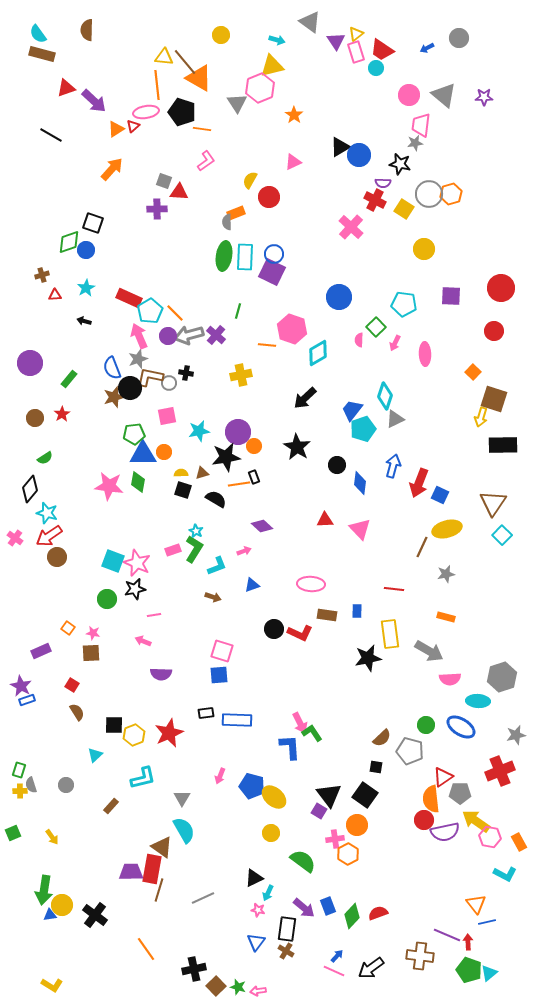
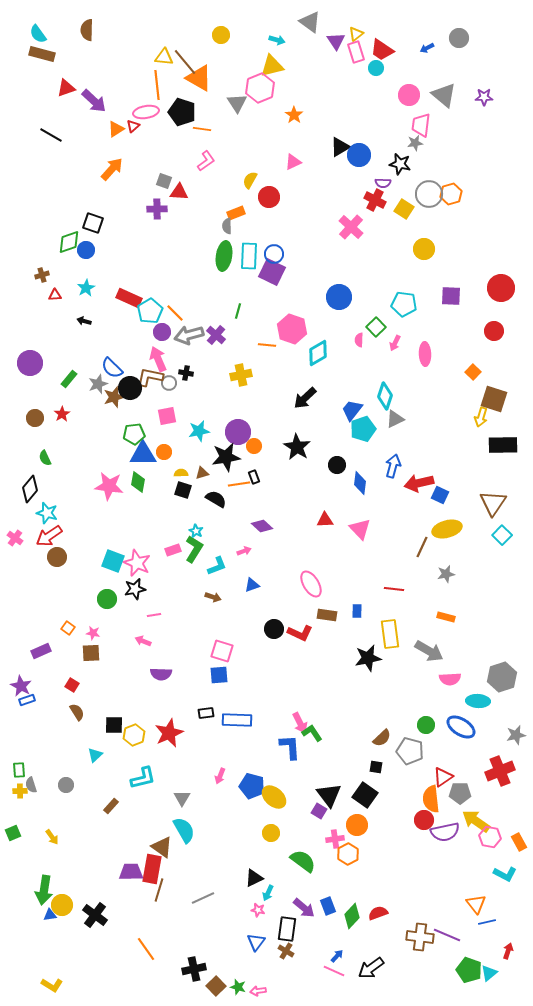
gray semicircle at (227, 222): moved 4 px down
cyan rectangle at (245, 257): moved 4 px right, 1 px up
pink arrow at (139, 336): moved 19 px right, 23 px down
purple circle at (168, 336): moved 6 px left, 4 px up
gray star at (138, 359): moved 40 px left, 25 px down
blue semicircle at (112, 368): rotated 25 degrees counterclockwise
green semicircle at (45, 458): rotated 98 degrees clockwise
red arrow at (419, 483): rotated 56 degrees clockwise
pink ellipse at (311, 584): rotated 56 degrees clockwise
green rectangle at (19, 770): rotated 21 degrees counterclockwise
red arrow at (468, 942): moved 40 px right, 9 px down; rotated 21 degrees clockwise
brown cross at (420, 956): moved 19 px up
